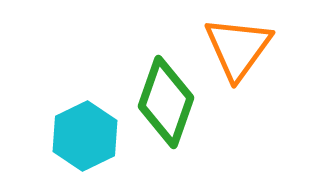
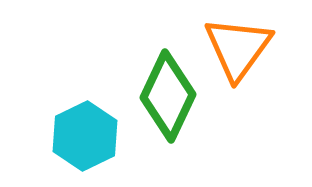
green diamond: moved 2 px right, 6 px up; rotated 6 degrees clockwise
